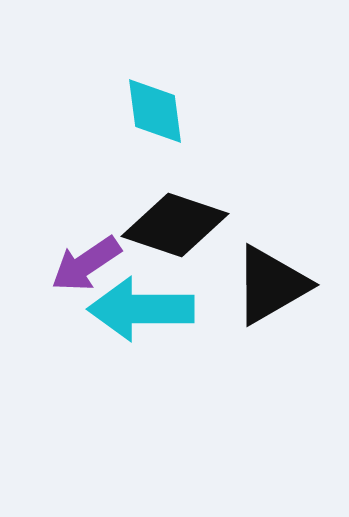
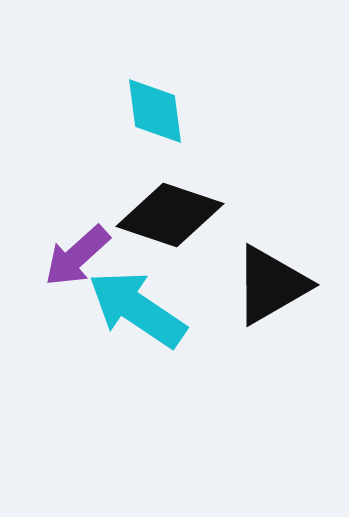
black diamond: moved 5 px left, 10 px up
purple arrow: moved 9 px left, 8 px up; rotated 8 degrees counterclockwise
cyan arrow: moved 4 px left; rotated 34 degrees clockwise
